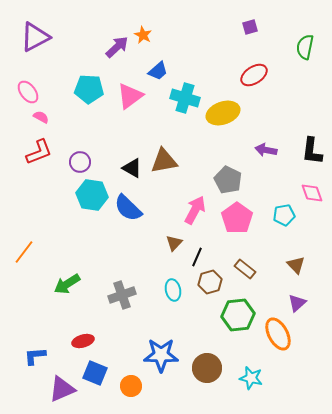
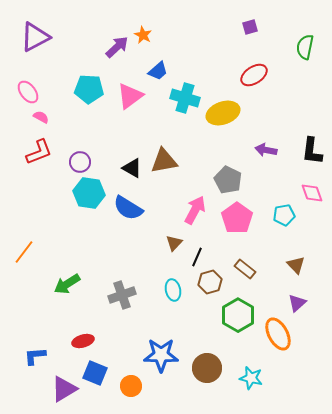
cyan hexagon at (92, 195): moved 3 px left, 2 px up
blue semicircle at (128, 208): rotated 12 degrees counterclockwise
green hexagon at (238, 315): rotated 24 degrees counterclockwise
purple triangle at (62, 389): moved 2 px right; rotated 8 degrees counterclockwise
